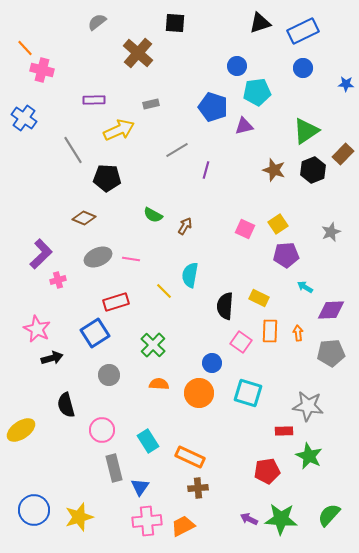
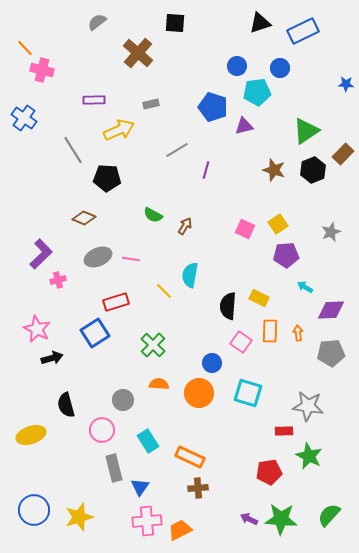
blue circle at (303, 68): moved 23 px left
black semicircle at (225, 306): moved 3 px right
gray circle at (109, 375): moved 14 px right, 25 px down
yellow ellipse at (21, 430): moved 10 px right, 5 px down; rotated 16 degrees clockwise
red pentagon at (267, 471): moved 2 px right, 1 px down
orange trapezoid at (183, 526): moved 3 px left, 4 px down
